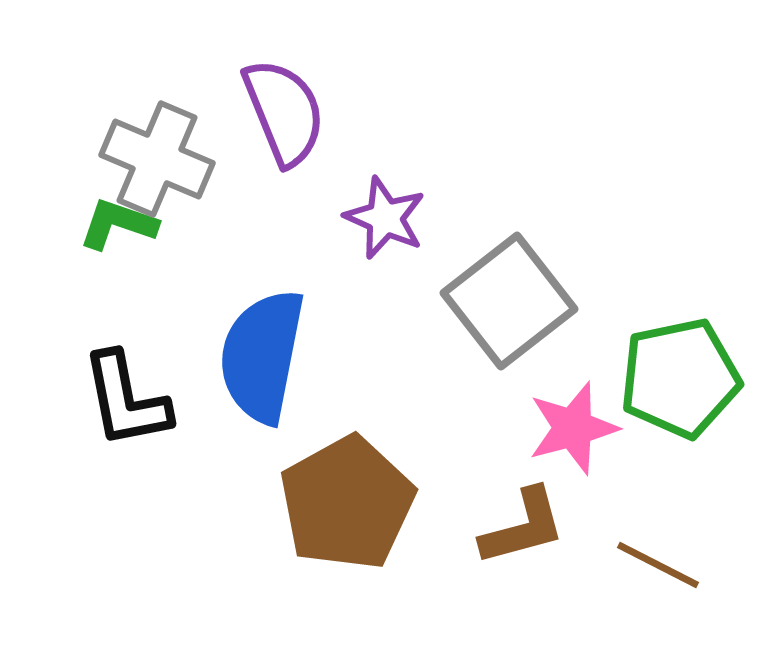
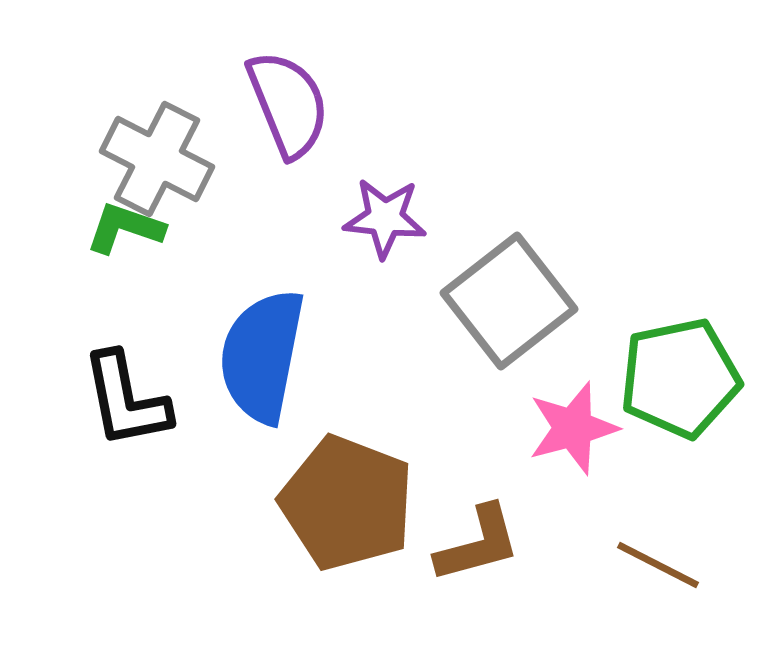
purple semicircle: moved 4 px right, 8 px up
gray cross: rotated 4 degrees clockwise
purple star: rotated 18 degrees counterclockwise
green L-shape: moved 7 px right, 4 px down
brown pentagon: rotated 22 degrees counterclockwise
brown L-shape: moved 45 px left, 17 px down
